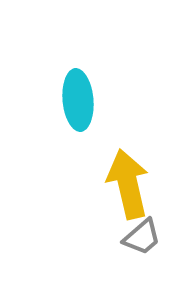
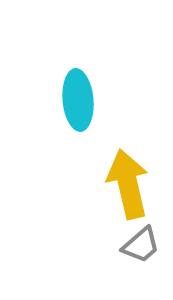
gray trapezoid: moved 1 px left, 8 px down
